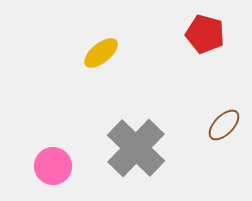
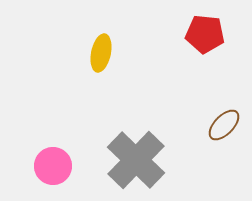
red pentagon: rotated 9 degrees counterclockwise
yellow ellipse: rotated 39 degrees counterclockwise
gray cross: moved 12 px down
